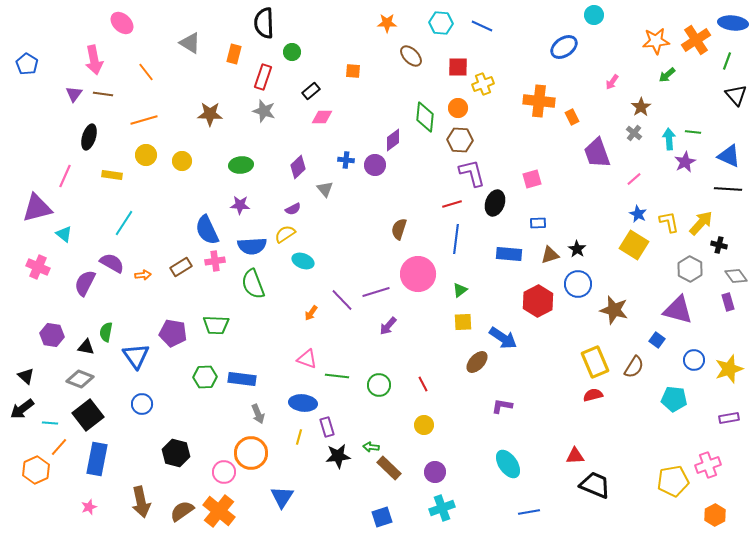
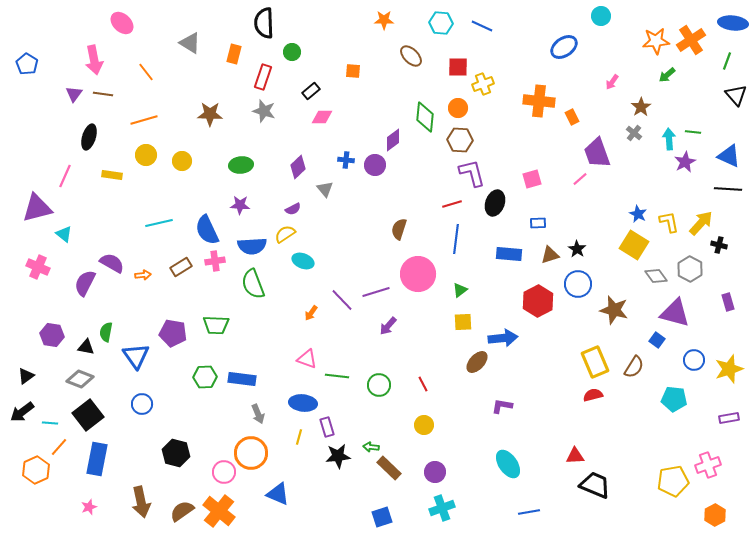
cyan circle at (594, 15): moved 7 px right, 1 px down
orange star at (387, 23): moved 3 px left, 3 px up
orange cross at (696, 40): moved 5 px left
pink line at (634, 179): moved 54 px left
cyan line at (124, 223): moved 35 px right; rotated 44 degrees clockwise
gray diamond at (736, 276): moved 80 px left
purple triangle at (678, 310): moved 3 px left, 3 px down
blue arrow at (503, 338): rotated 40 degrees counterclockwise
black triangle at (26, 376): rotated 42 degrees clockwise
black arrow at (22, 409): moved 3 px down
blue triangle at (282, 497): moved 4 px left, 3 px up; rotated 40 degrees counterclockwise
